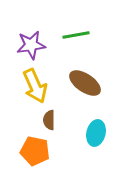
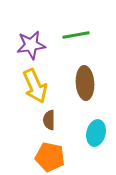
brown ellipse: rotated 52 degrees clockwise
orange pentagon: moved 15 px right, 6 px down
